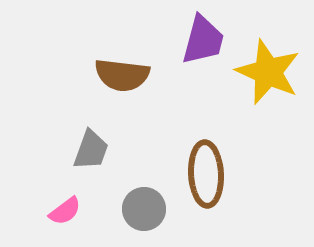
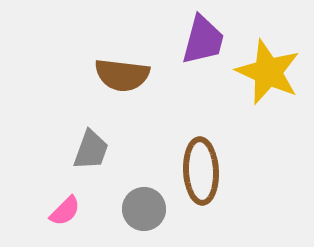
brown ellipse: moved 5 px left, 3 px up
pink semicircle: rotated 8 degrees counterclockwise
